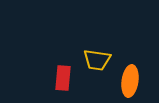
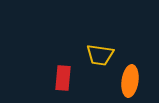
yellow trapezoid: moved 3 px right, 5 px up
